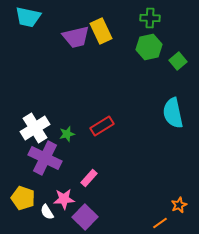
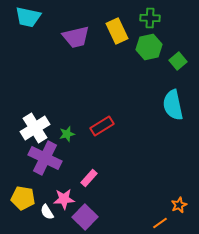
yellow rectangle: moved 16 px right
cyan semicircle: moved 8 px up
yellow pentagon: rotated 10 degrees counterclockwise
